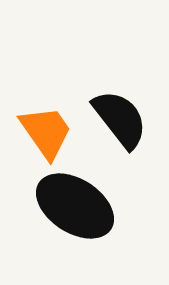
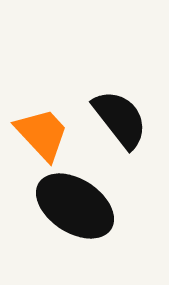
orange trapezoid: moved 4 px left, 2 px down; rotated 8 degrees counterclockwise
